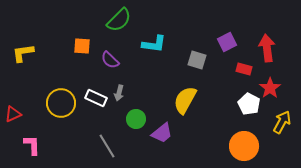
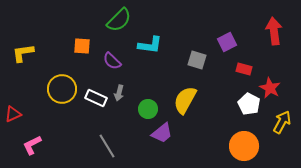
cyan L-shape: moved 4 px left, 1 px down
red arrow: moved 7 px right, 17 px up
purple semicircle: moved 2 px right, 1 px down
red star: rotated 10 degrees counterclockwise
yellow circle: moved 1 px right, 14 px up
green circle: moved 12 px right, 10 px up
pink L-shape: rotated 115 degrees counterclockwise
